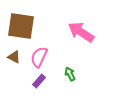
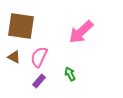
pink arrow: rotated 76 degrees counterclockwise
